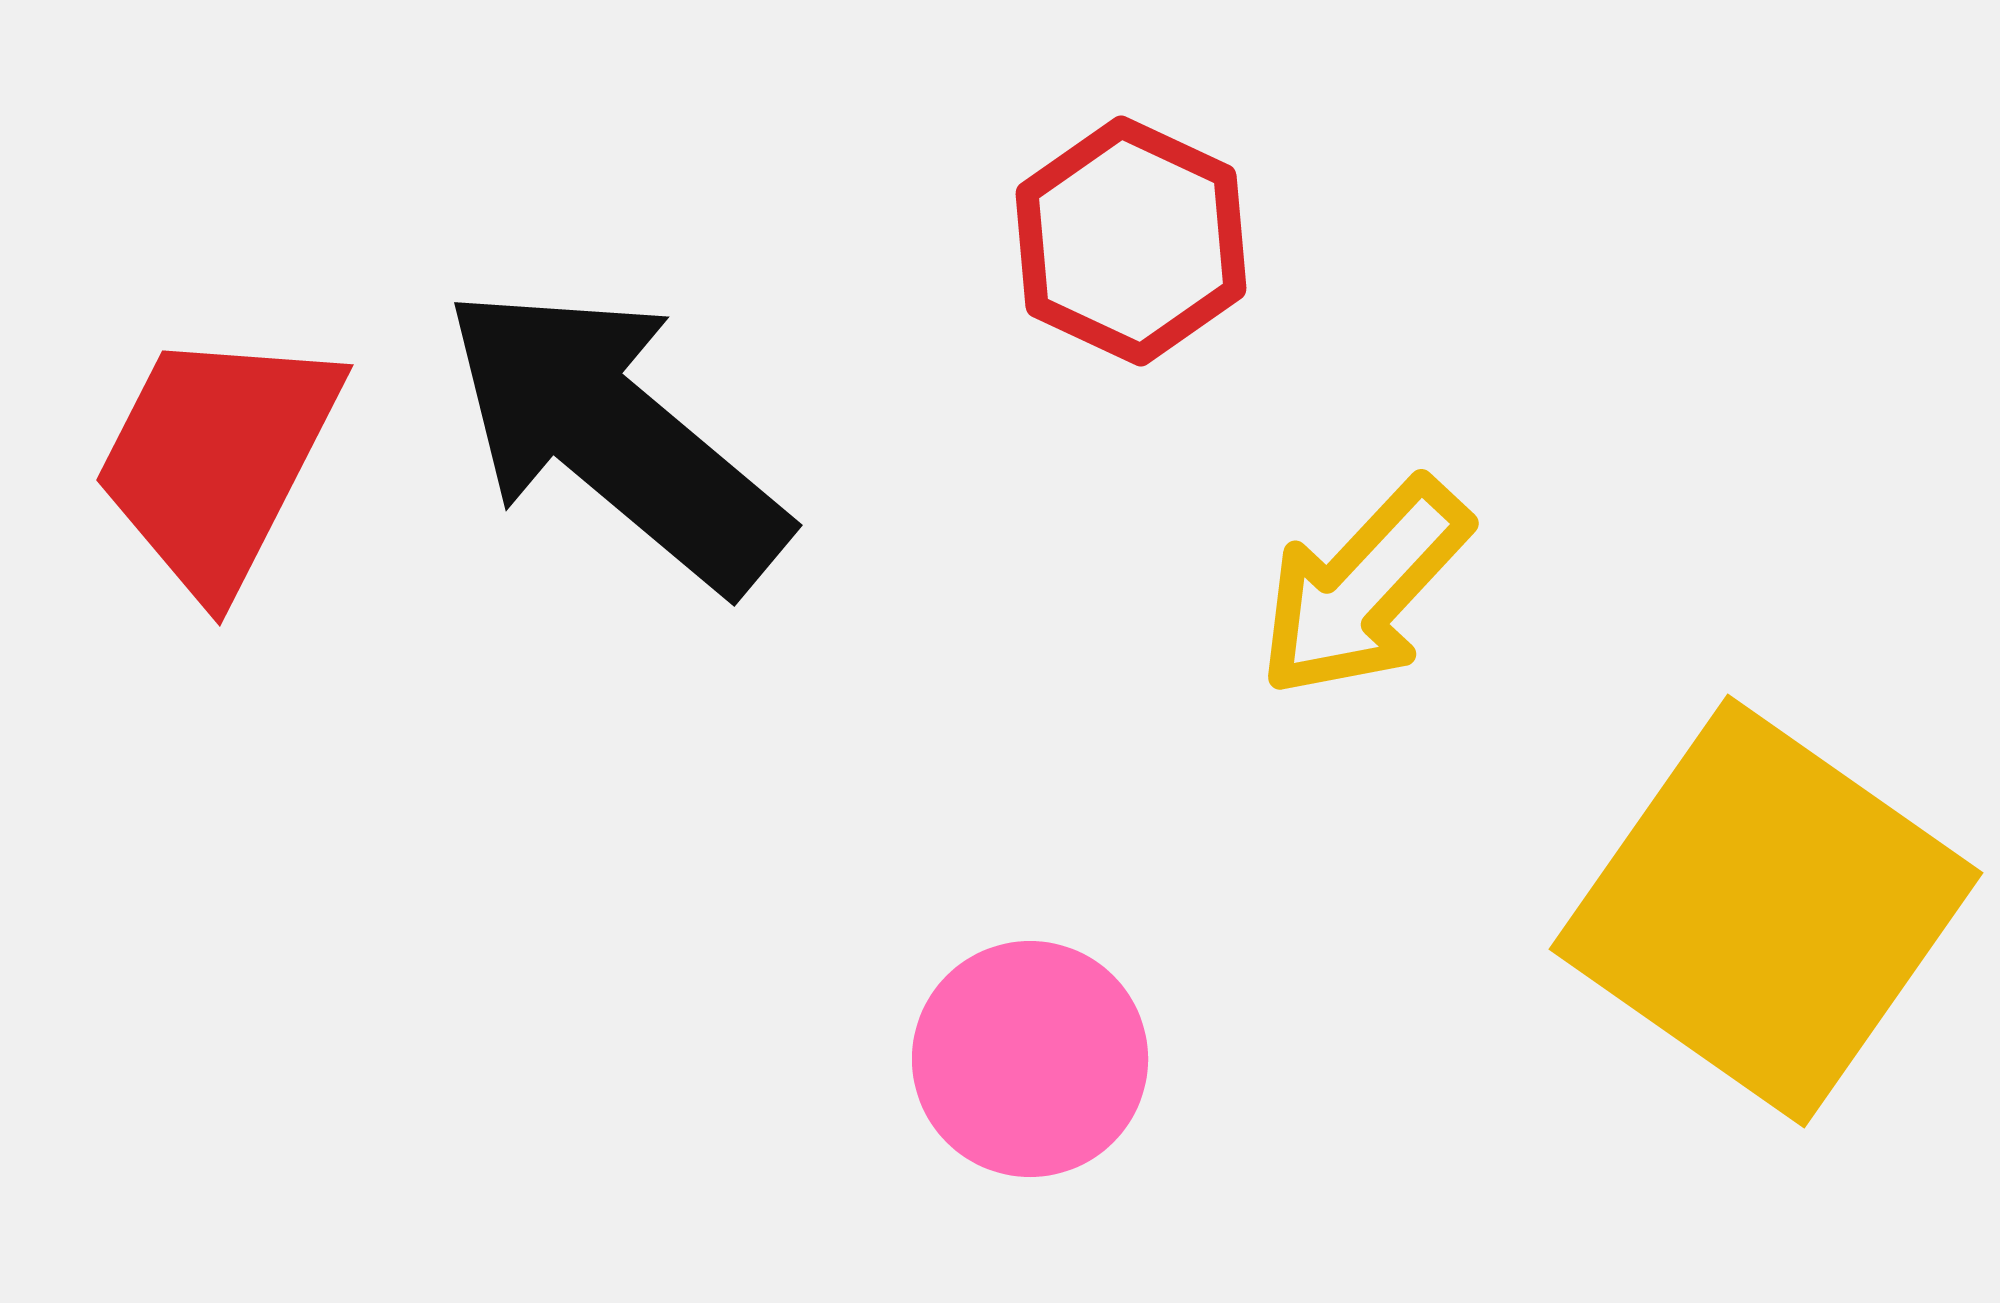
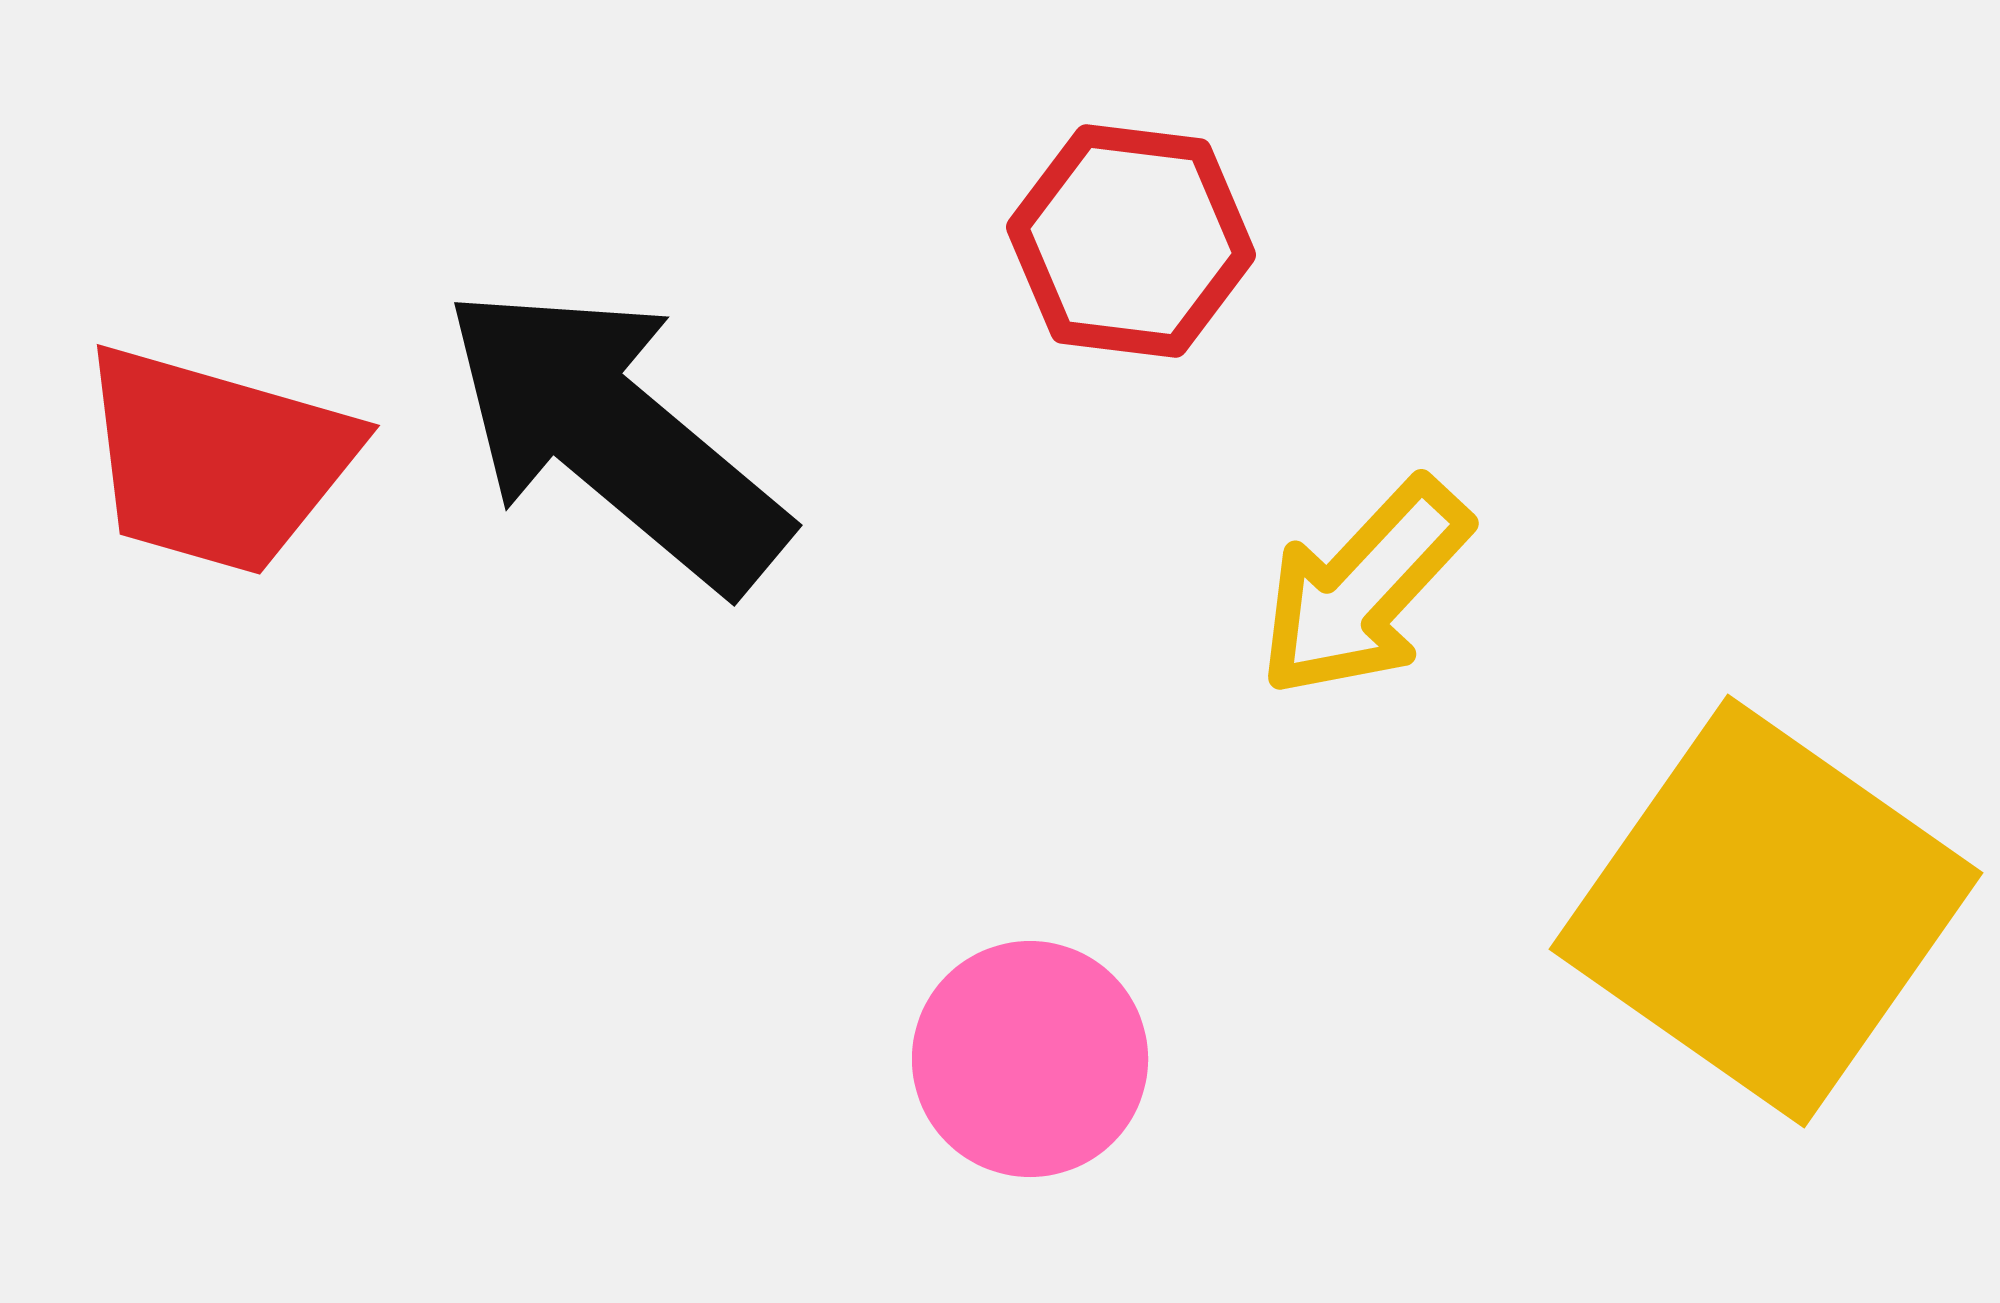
red hexagon: rotated 18 degrees counterclockwise
red trapezoid: rotated 101 degrees counterclockwise
